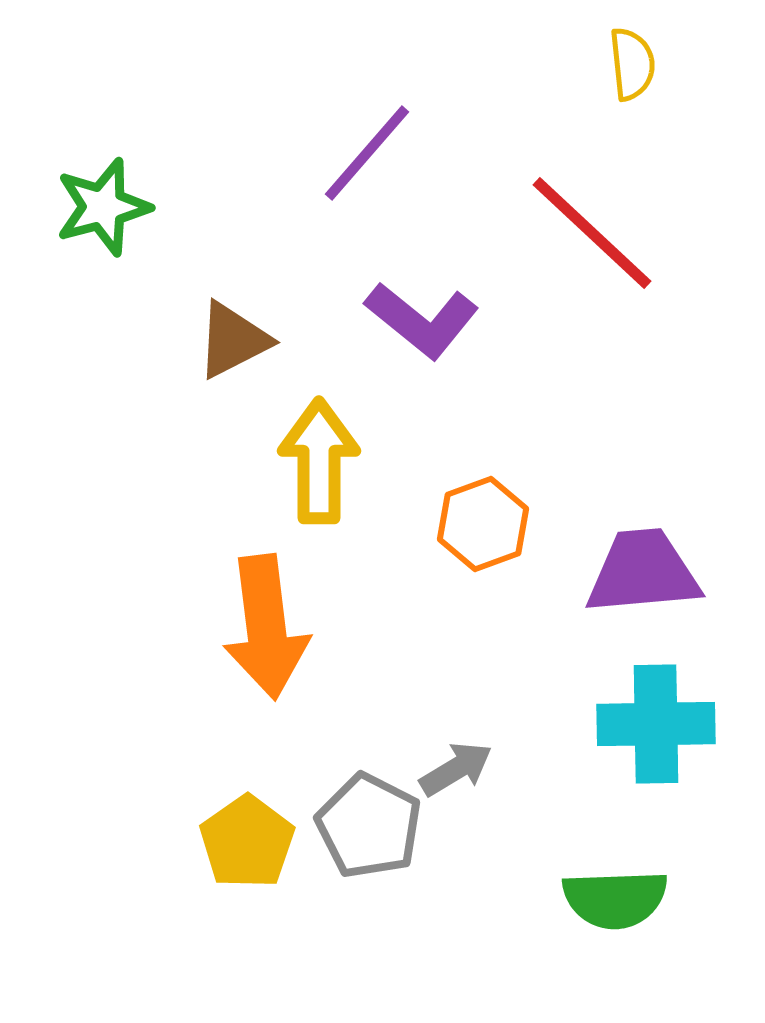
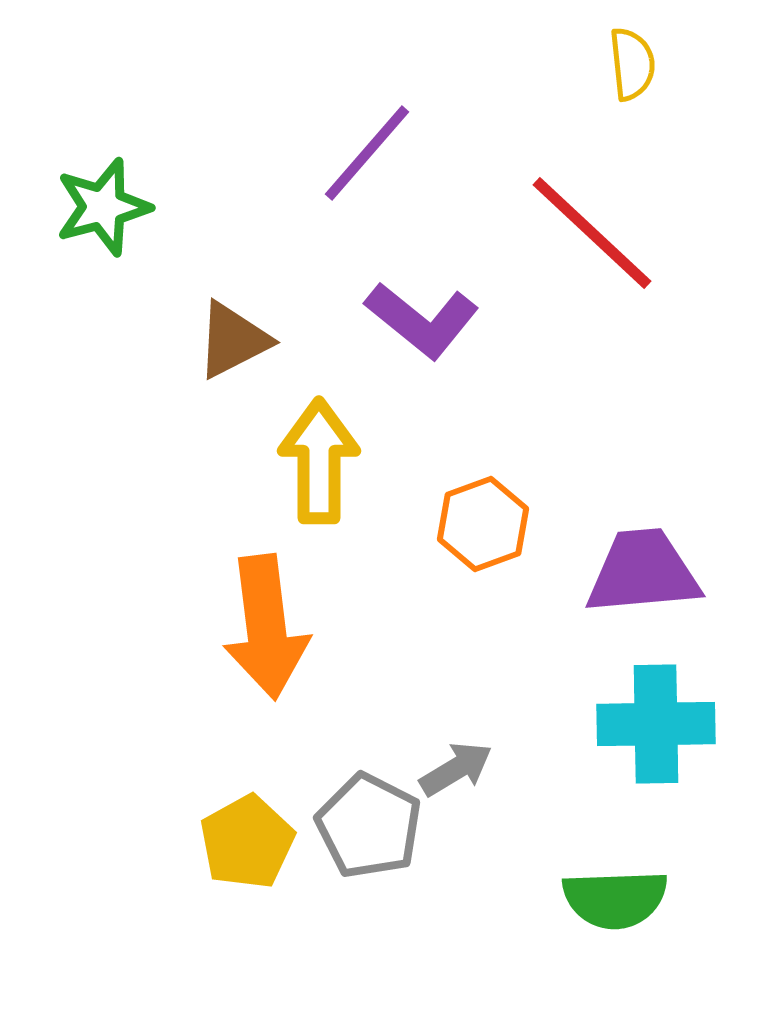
yellow pentagon: rotated 6 degrees clockwise
